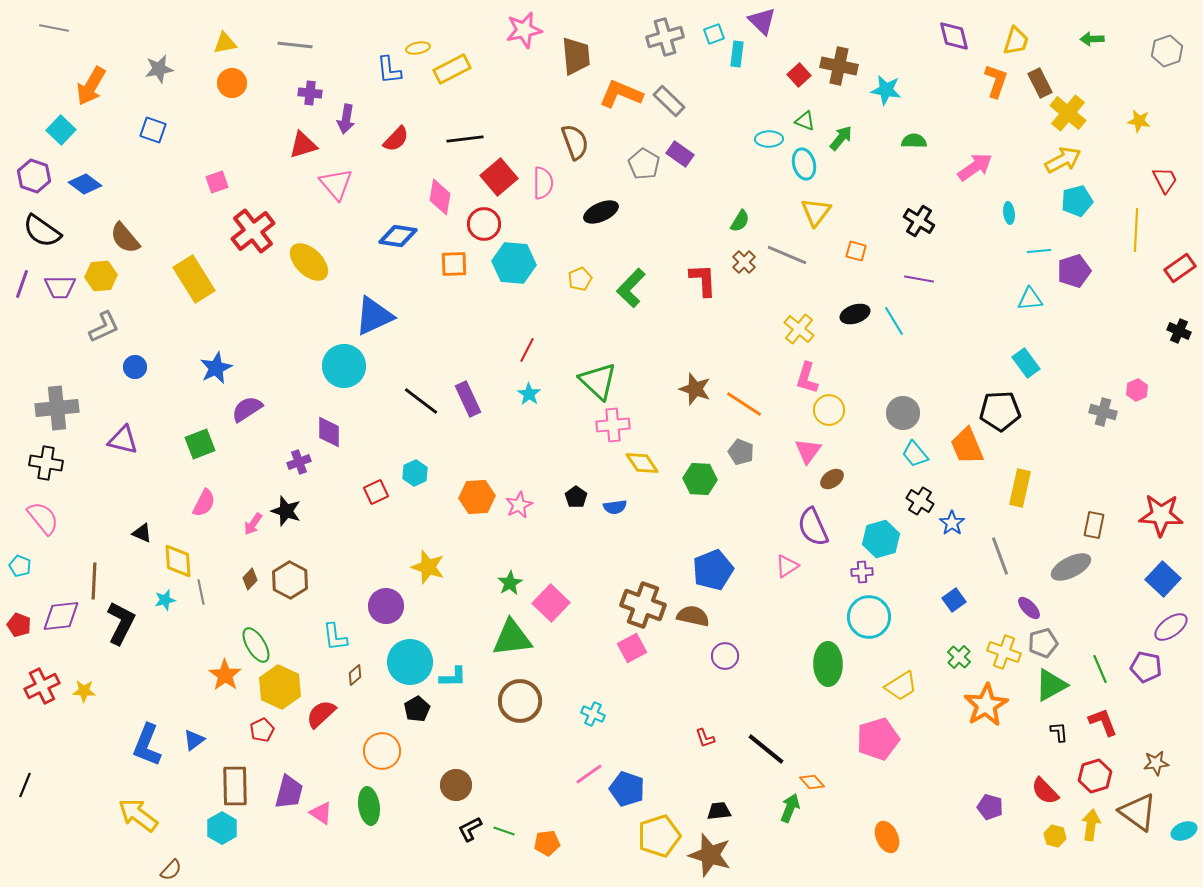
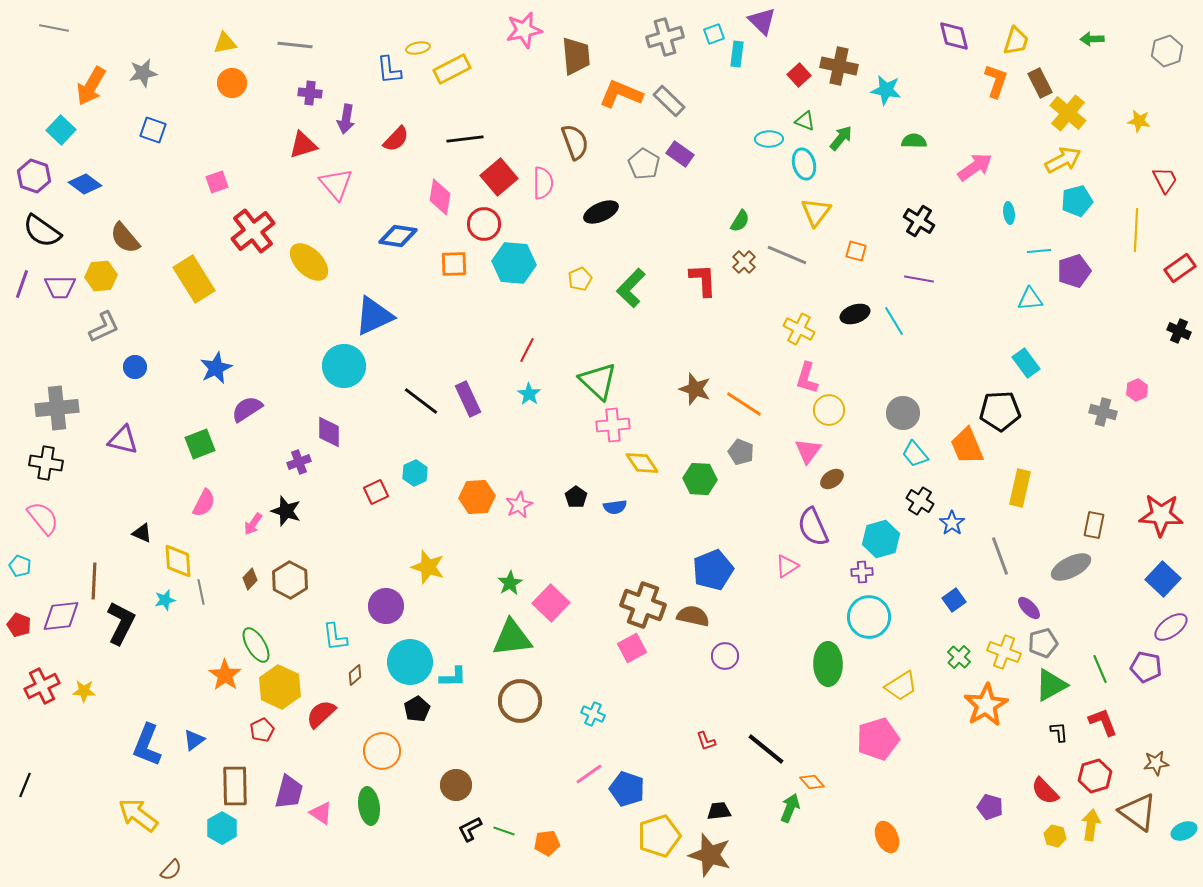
gray star at (159, 69): moved 16 px left, 4 px down
yellow cross at (799, 329): rotated 12 degrees counterclockwise
red L-shape at (705, 738): moved 1 px right, 3 px down
